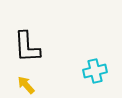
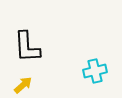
yellow arrow: moved 3 px left; rotated 90 degrees clockwise
